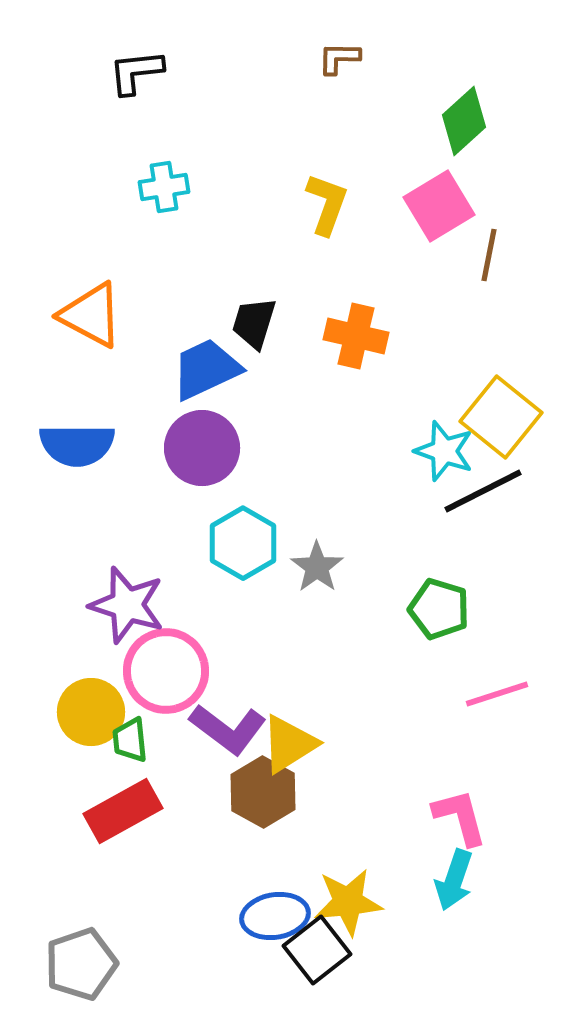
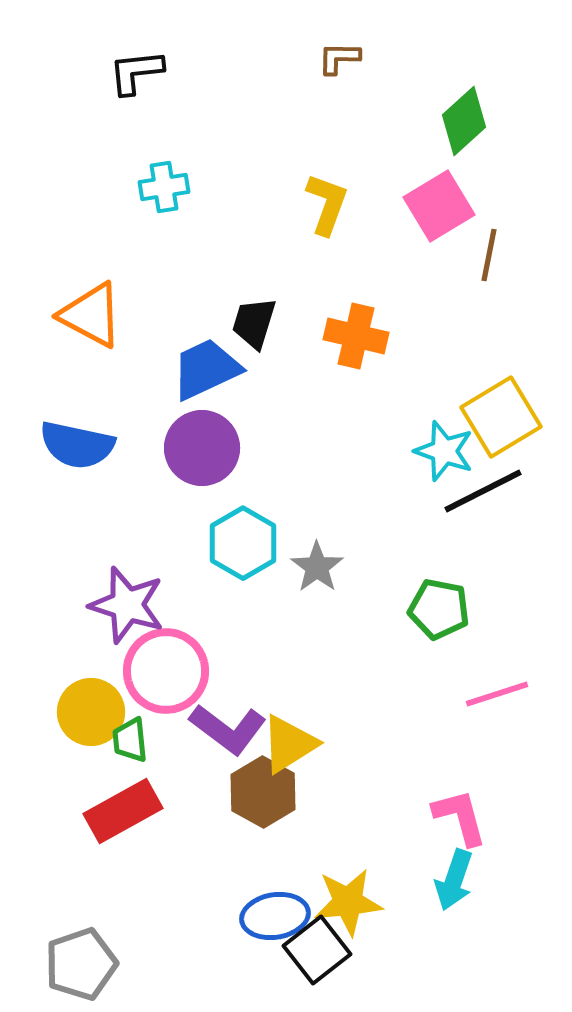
yellow square: rotated 20 degrees clockwise
blue semicircle: rotated 12 degrees clockwise
green pentagon: rotated 6 degrees counterclockwise
